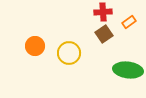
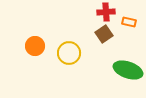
red cross: moved 3 px right
orange rectangle: rotated 48 degrees clockwise
green ellipse: rotated 12 degrees clockwise
